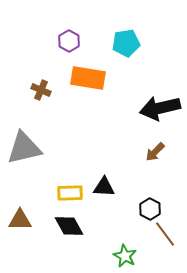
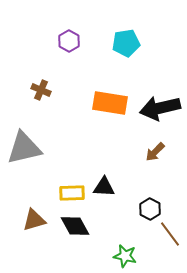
orange rectangle: moved 22 px right, 25 px down
yellow rectangle: moved 2 px right
brown triangle: moved 14 px right; rotated 15 degrees counterclockwise
black diamond: moved 6 px right
brown line: moved 5 px right
green star: rotated 15 degrees counterclockwise
